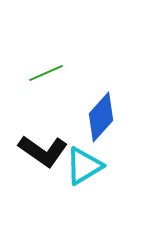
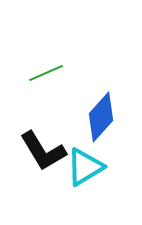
black L-shape: rotated 24 degrees clockwise
cyan triangle: moved 1 px right, 1 px down
